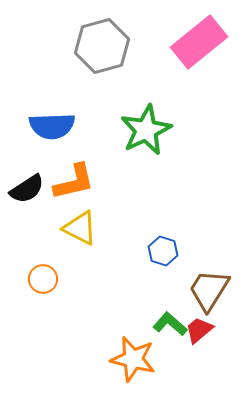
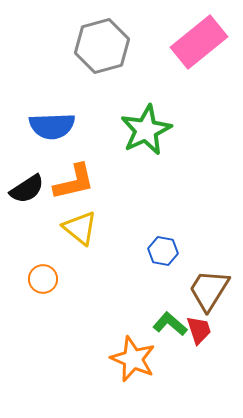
yellow triangle: rotated 12 degrees clockwise
blue hexagon: rotated 8 degrees counterclockwise
red trapezoid: rotated 112 degrees clockwise
orange star: rotated 9 degrees clockwise
